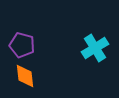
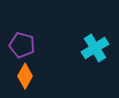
orange diamond: rotated 35 degrees clockwise
